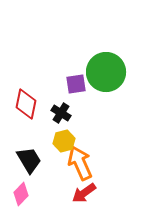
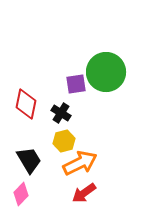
orange arrow: rotated 88 degrees clockwise
